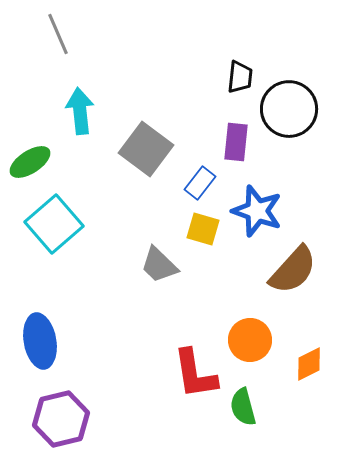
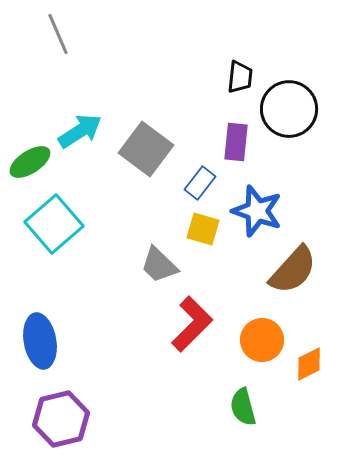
cyan arrow: moved 20 px down; rotated 63 degrees clockwise
orange circle: moved 12 px right
red L-shape: moved 3 px left, 50 px up; rotated 126 degrees counterclockwise
